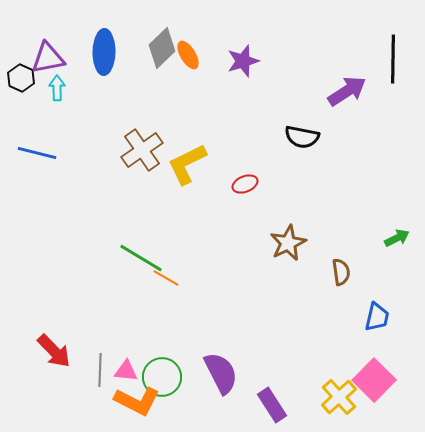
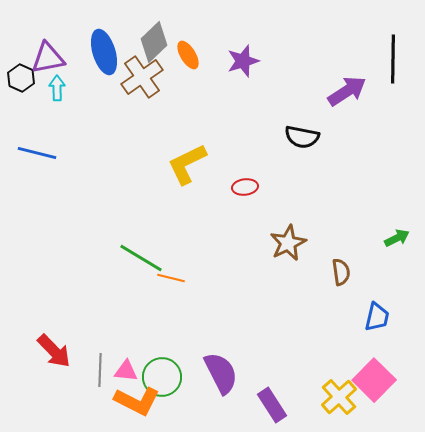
gray diamond: moved 8 px left, 6 px up
blue ellipse: rotated 18 degrees counterclockwise
brown cross: moved 73 px up
red ellipse: moved 3 px down; rotated 15 degrees clockwise
orange line: moved 5 px right; rotated 16 degrees counterclockwise
